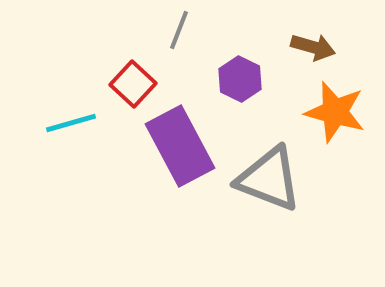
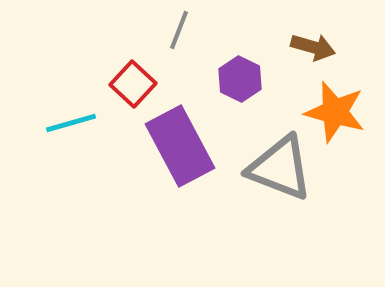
gray triangle: moved 11 px right, 11 px up
